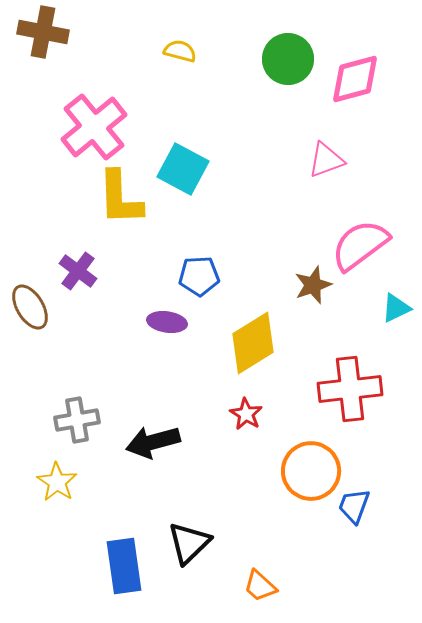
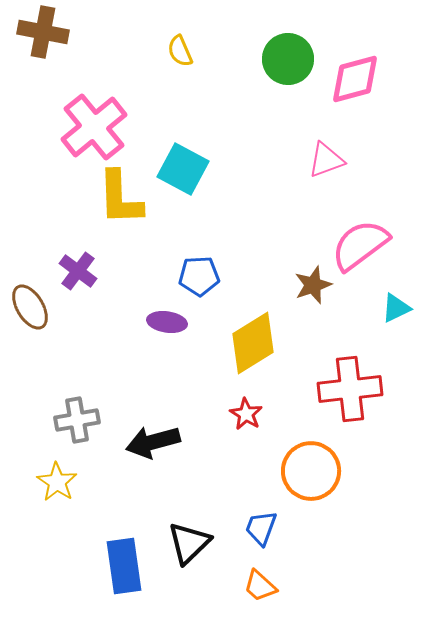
yellow semicircle: rotated 128 degrees counterclockwise
blue trapezoid: moved 93 px left, 22 px down
